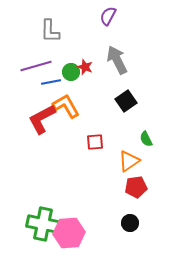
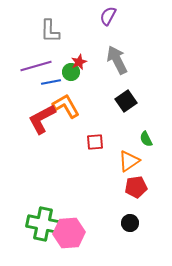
red star: moved 6 px left, 5 px up; rotated 28 degrees clockwise
